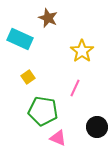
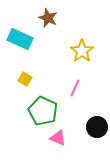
yellow square: moved 3 px left, 2 px down; rotated 24 degrees counterclockwise
green pentagon: rotated 16 degrees clockwise
